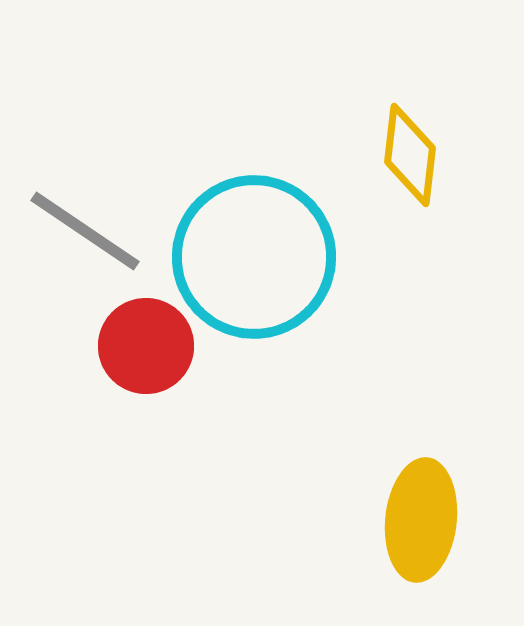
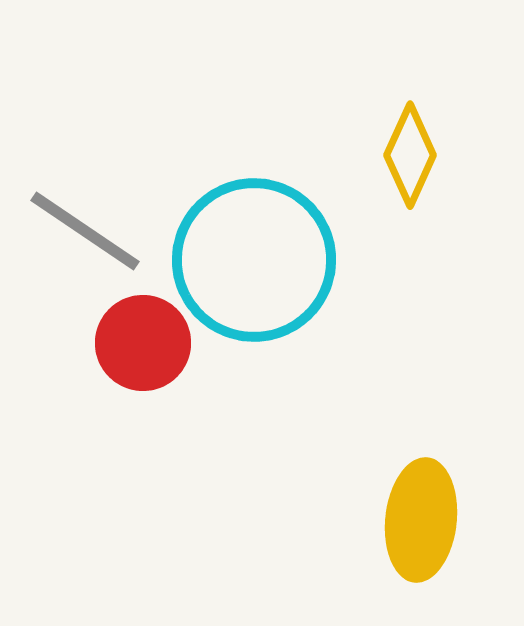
yellow diamond: rotated 18 degrees clockwise
cyan circle: moved 3 px down
red circle: moved 3 px left, 3 px up
